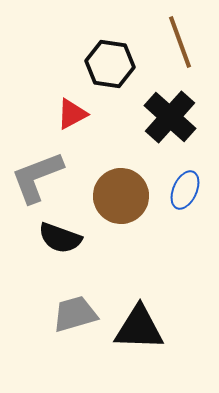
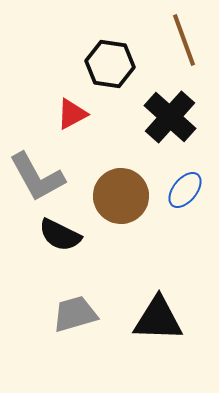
brown line: moved 4 px right, 2 px up
gray L-shape: rotated 98 degrees counterclockwise
blue ellipse: rotated 15 degrees clockwise
black semicircle: moved 3 px up; rotated 6 degrees clockwise
black triangle: moved 19 px right, 9 px up
